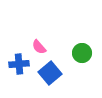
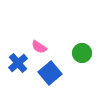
pink semicircle: rotated 14 degrees counterclockwise
blue cross: moved 1 px left, 1 px up; rotated 36 degrees counterclockwise
